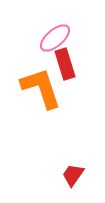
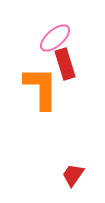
orange L-shape: rotated 18 degrees clockwise
